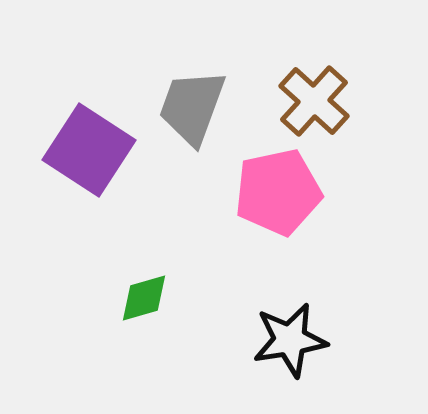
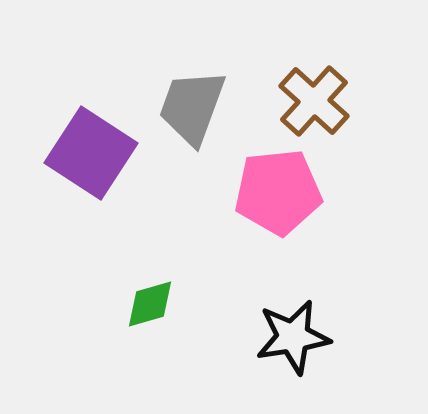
purple square: moved 2 px right, 3 px down
pink pentagon: rotated 6 degrees clockwise
green diamond: moved 6 px right, 6 px down
black star: moved 3 px right, 3 px up
